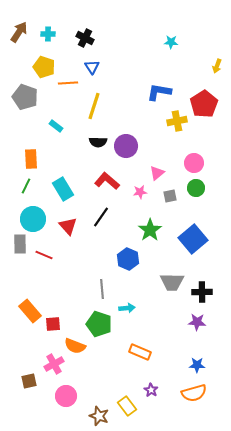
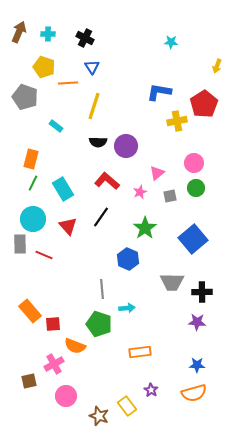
brown arrow at (19, 32): rotated 10 degrees counterclockwise
orange rectangle at (31, 159): rotated 18 degrees clockwise
green line at (26, 186): moved 7 px right, 3 px up
pink star at (140, 192): rotated 16 degrees counterclockwise
green star at (150, 230): moved 5 px left, 2 px up
orange rectangle at (140, 352): rotated 30 degrees counterclockwise
